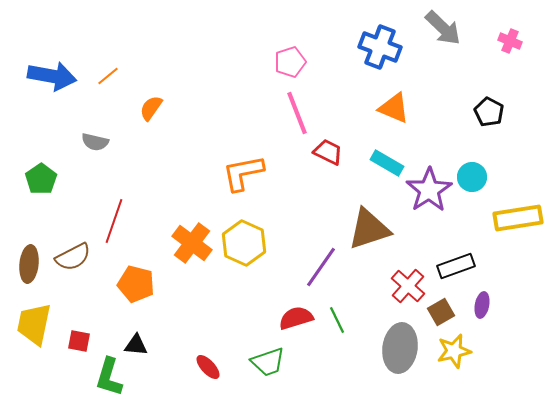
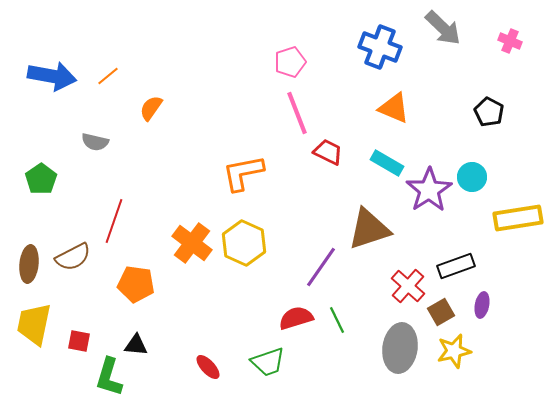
orange pentagon: rotated 6 degrees counterclockwise
